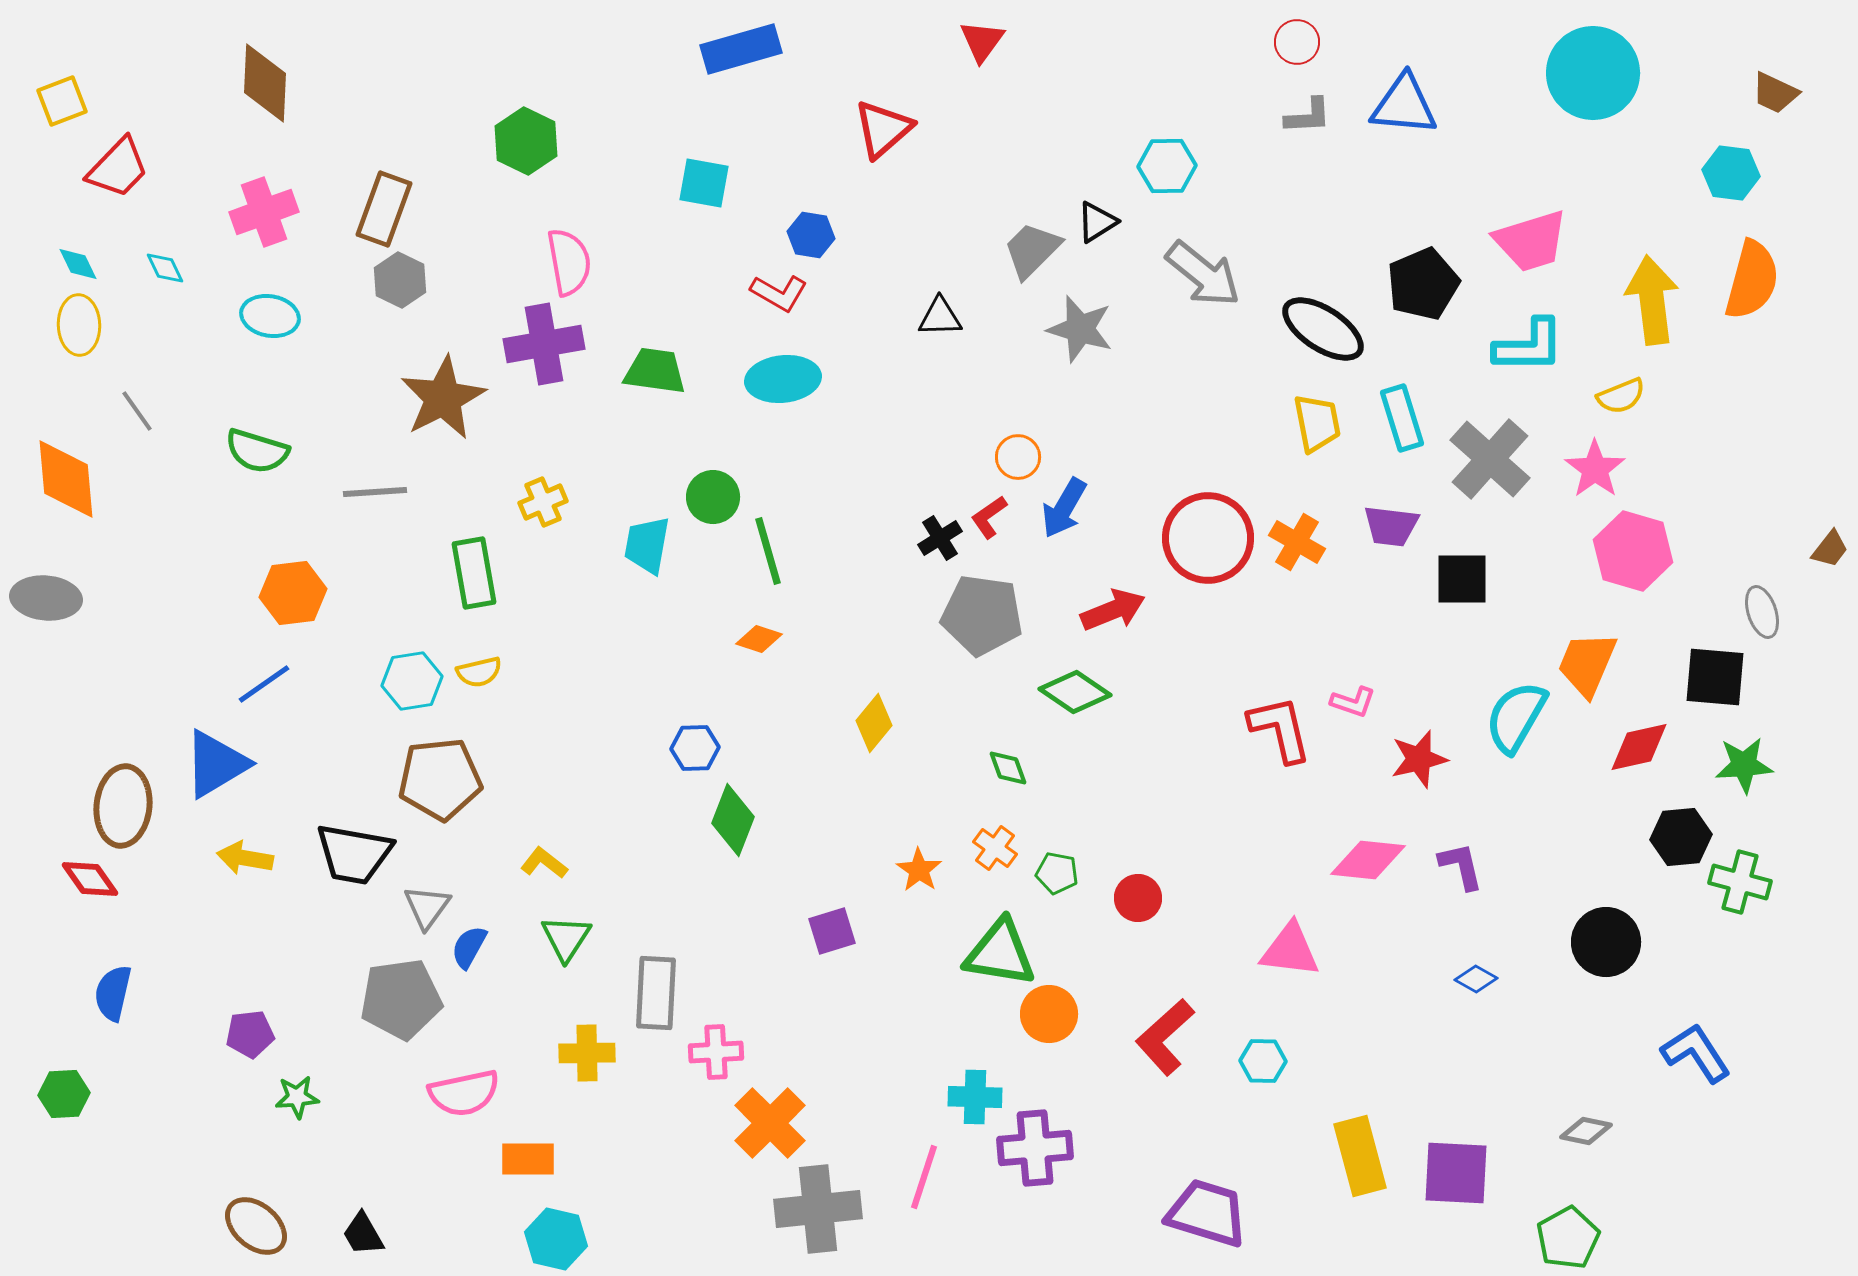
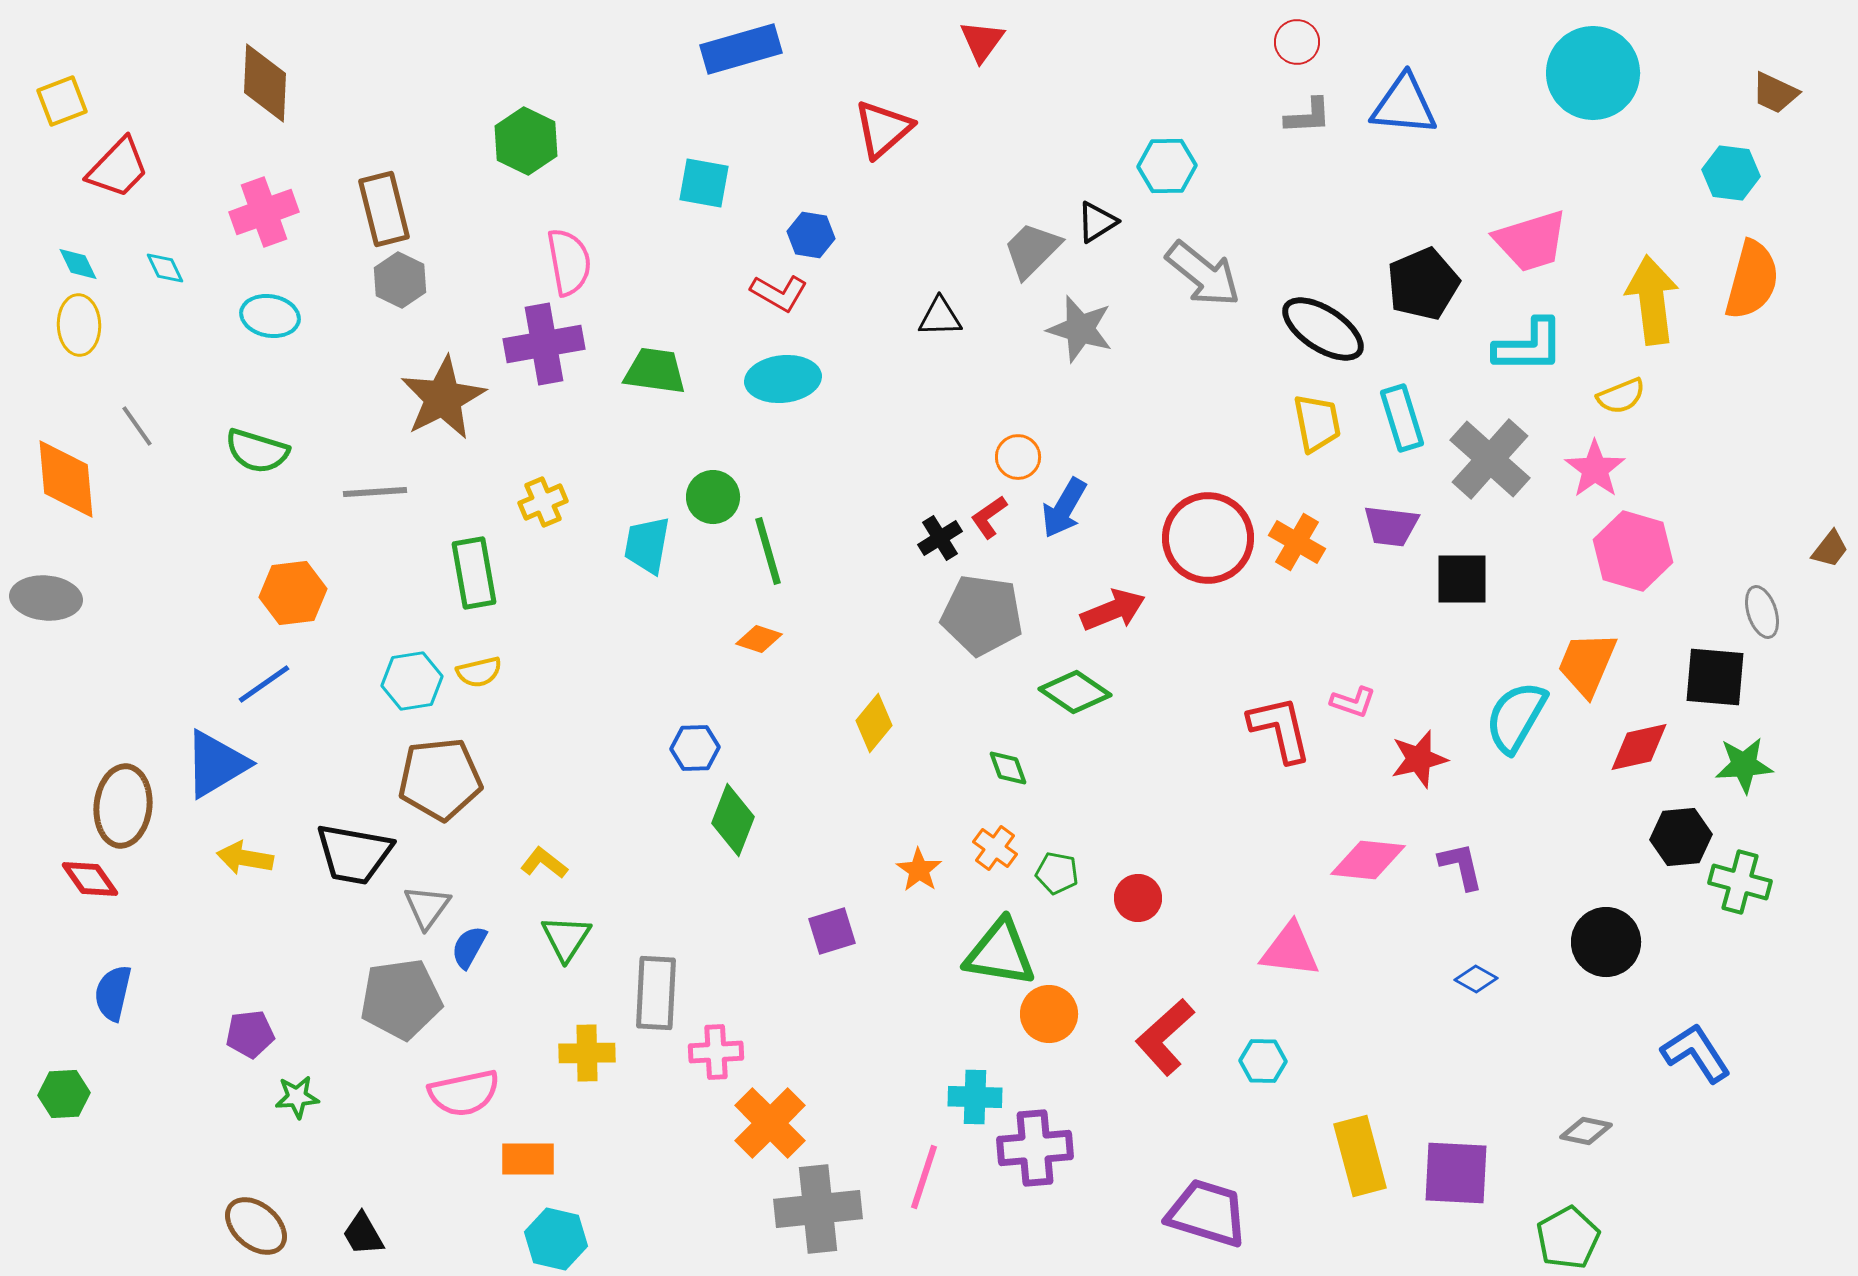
brown rectangle at (384, 209): rotated 34 degrees counterclockwise
gray line at (137, 411): moved 15 px down
